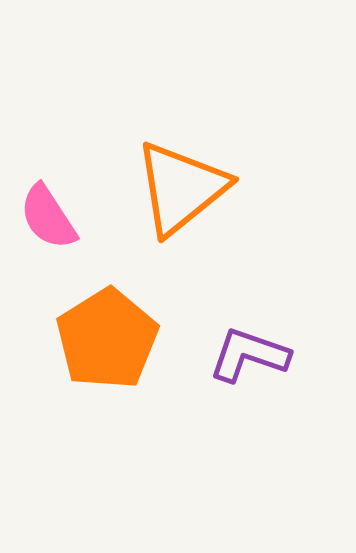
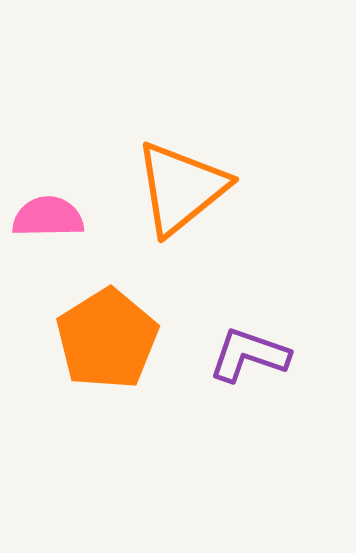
pink semicircle: rotated 122 degrees clockwise
